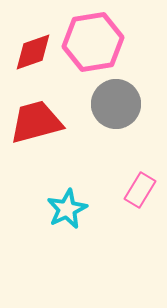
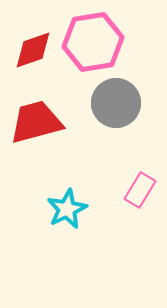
red diamond: moved 2 px up
gray circle: moved 1 px up
